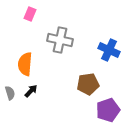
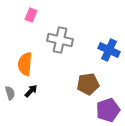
pink rectangle: moved 1 px right, 1 px down
